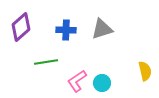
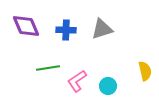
purple diamond: moved 5 px right, 1 px up; rotated 72 degrees counterclockwise
green line: moved 2 px right, 6 px down
cyan circle: moved 6 px right, 3 px down
